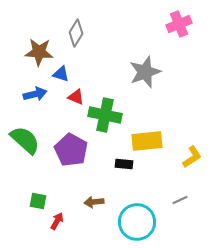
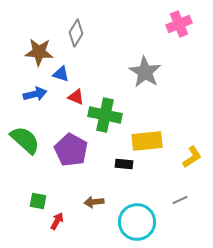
gray star: rotated 20 degrees counterclockwise
